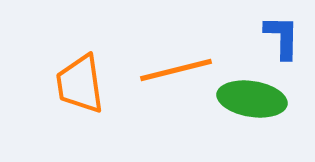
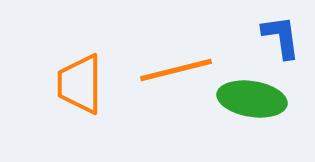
blue L-shape: moved 1 px left; rotated 9 degrees counterclockwise
orange trapezoid: rotated 8 degrees clockwise
